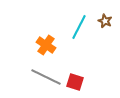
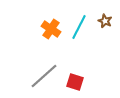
orange cross: moved 5 px right, 16 px up
gray line: moved 2 px left, 1 px up; rotated 68 degrees counterclockwise
